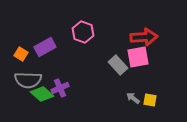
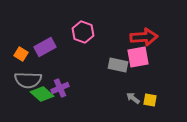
gray rectangle: rotated 36 degrees counterclockwise
